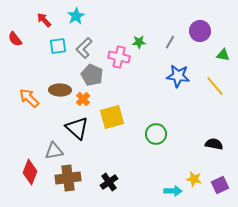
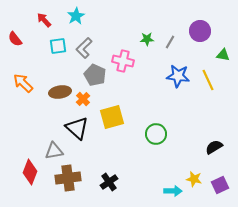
green star: moved 8 px right, 3 px up
pink cross: moved 4 px right, 4 px down
gray pentagon: moved 3 px right
yellow line: moved 7 px left, 6 px up; rotated 15 degrees clockwise
brown ellipse: moved 2 px down; rotated 10 degrees counterclockwise
orange arrow: moved 6 px left, 15 px up
black semicircle: moved 3 px down; rotated 42 degrees counterclockwise
